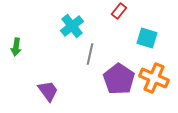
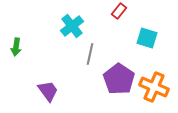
orange cross: moved 9 px down
